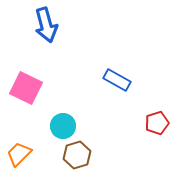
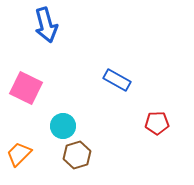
red pentagon: rotated 15 degrees clockwise
